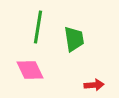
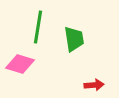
pink diamond: moved 10 px left, 6 px up; rotated 48 degrees counterclockwise
